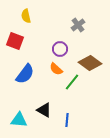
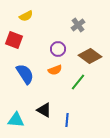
yellow semicircle: rotated 104 degrees counterclockwise
red square: moved 1 px left, 1 px up
purple circle: moved 2 px left
brown diamond: moved 7 px up
orange semicircle: moved 1 px left, 1 px down; rotated 64 degrees counterclockwise
blue semicircle: rotated 70 degrees counterclockwise
green line: moved 6 px right
cyan triangle: moved 3 px left
